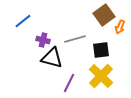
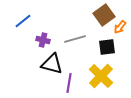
orange arrow: rotated 16 degrees clockwise
black square: moved 6 px right, 3 px up
black triangle: moved 6 px down
purple line: rotated 18 degrees counterclockwise
